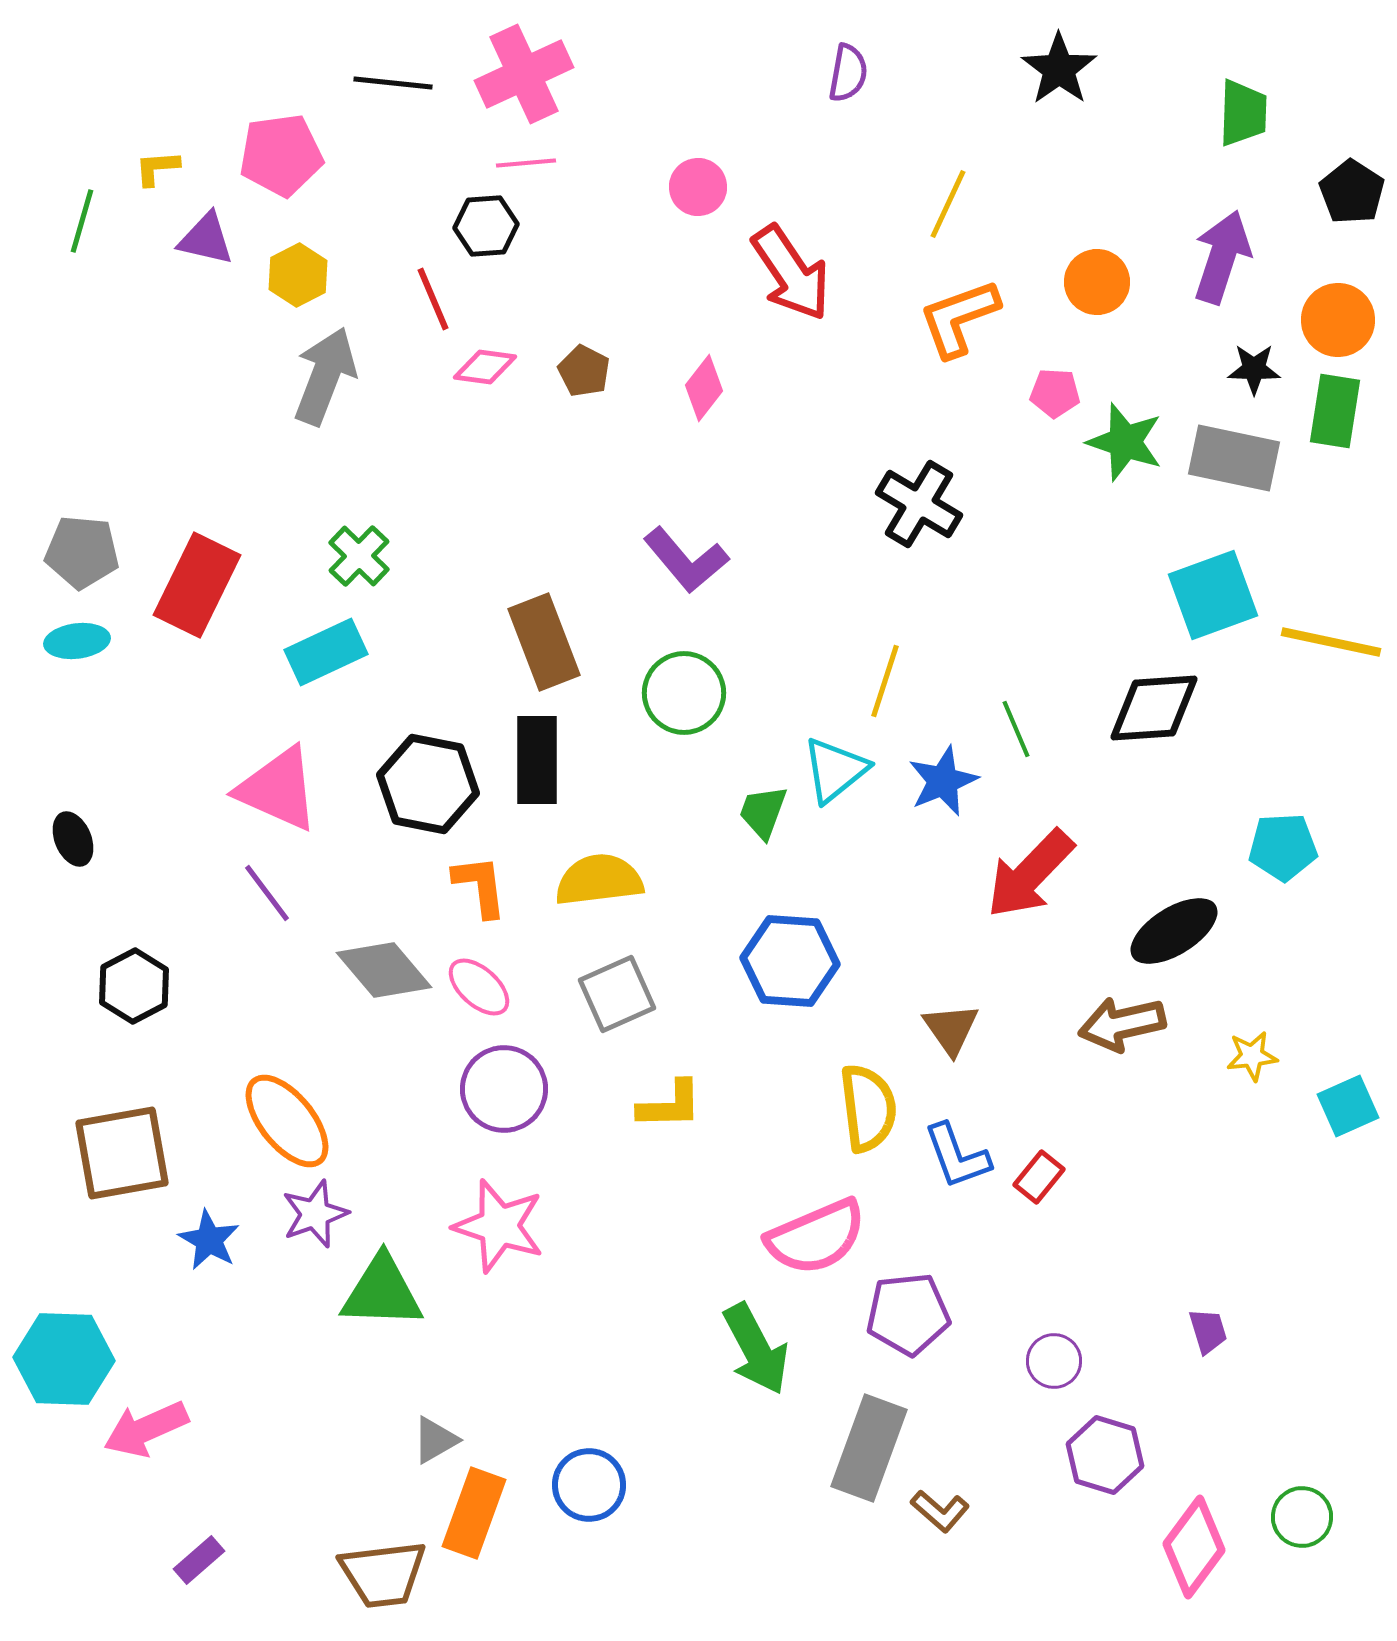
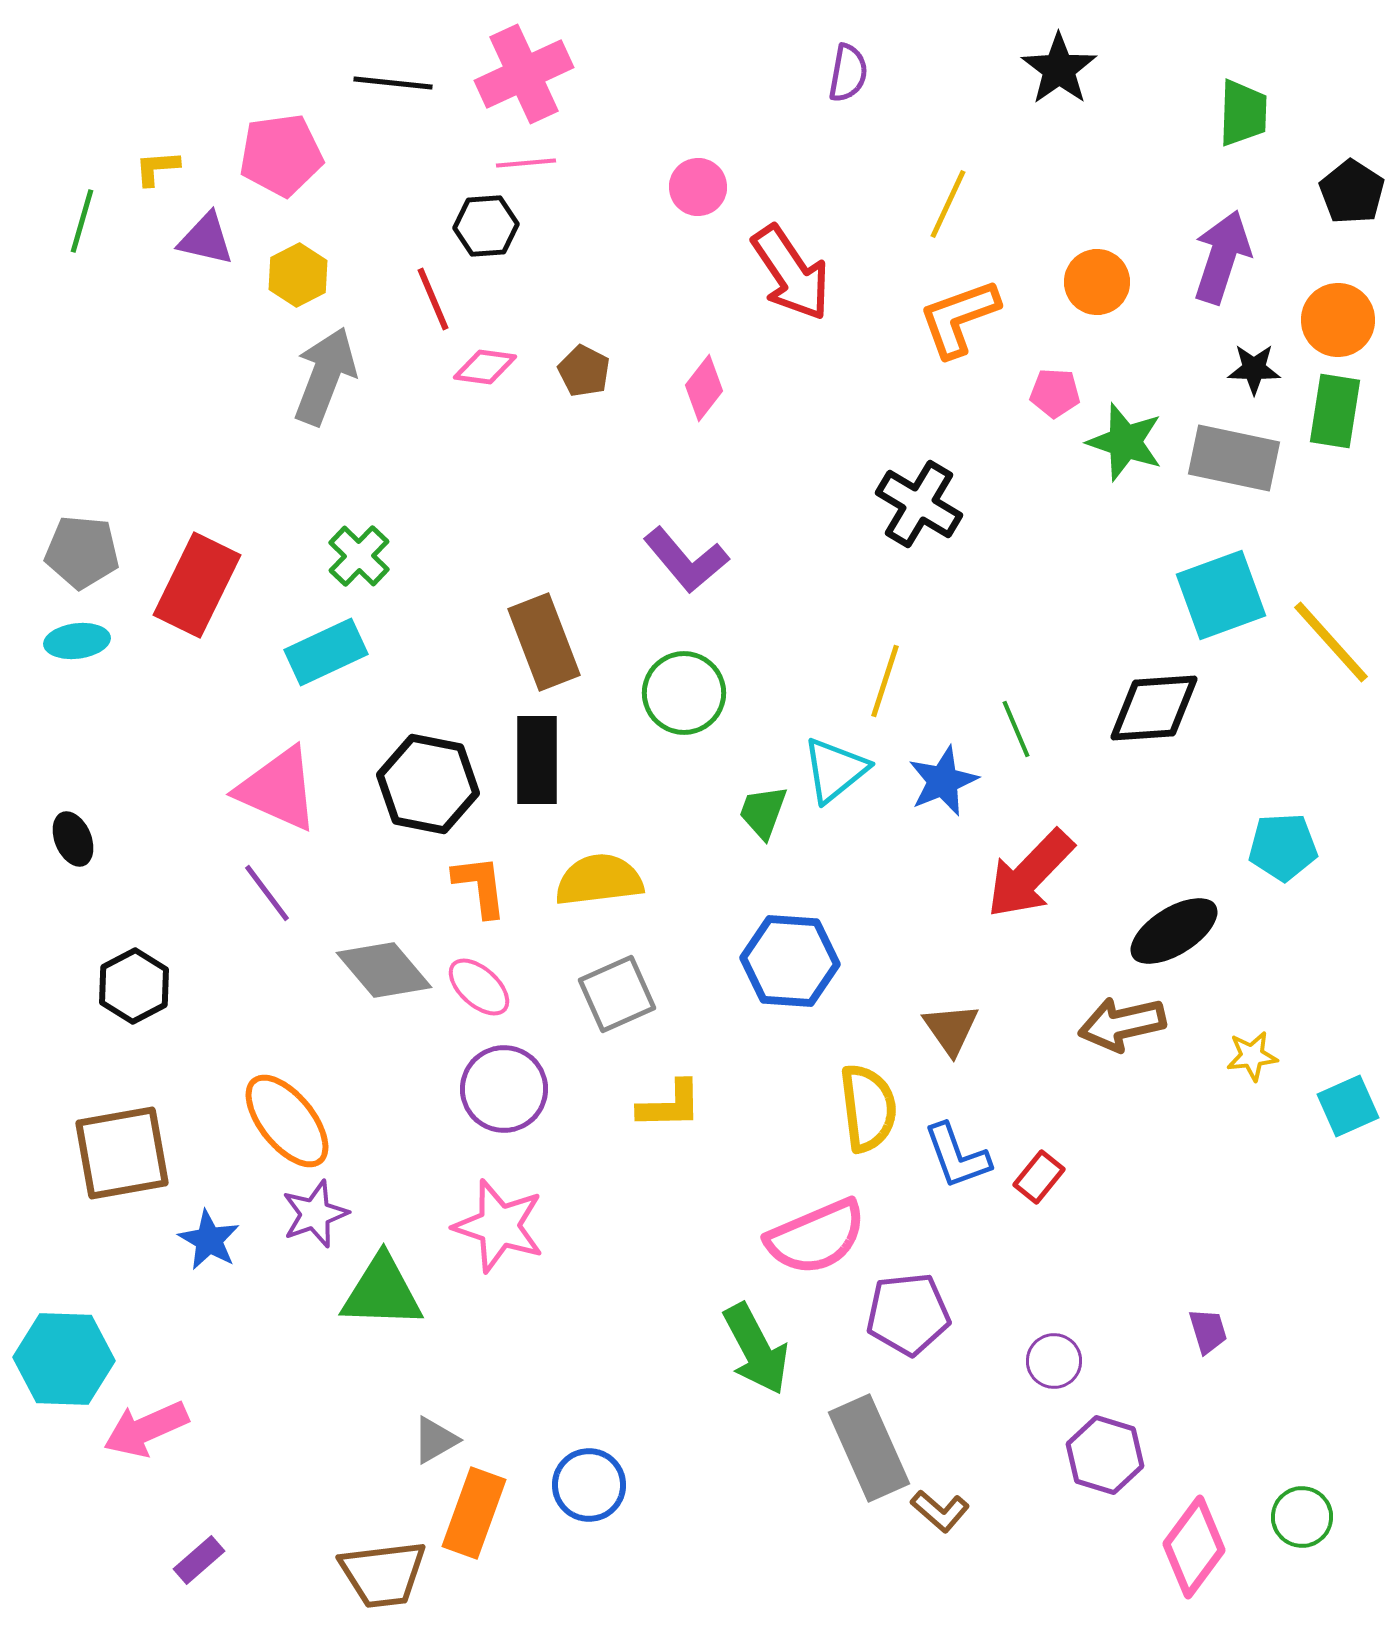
cyan square at (1213, 595): moved 8 px right
yellow line at (1331, 642): rotated 36 degrees clockwise
gray rectangle at (869, 1448): rotated 44 degrees counterclockwise
